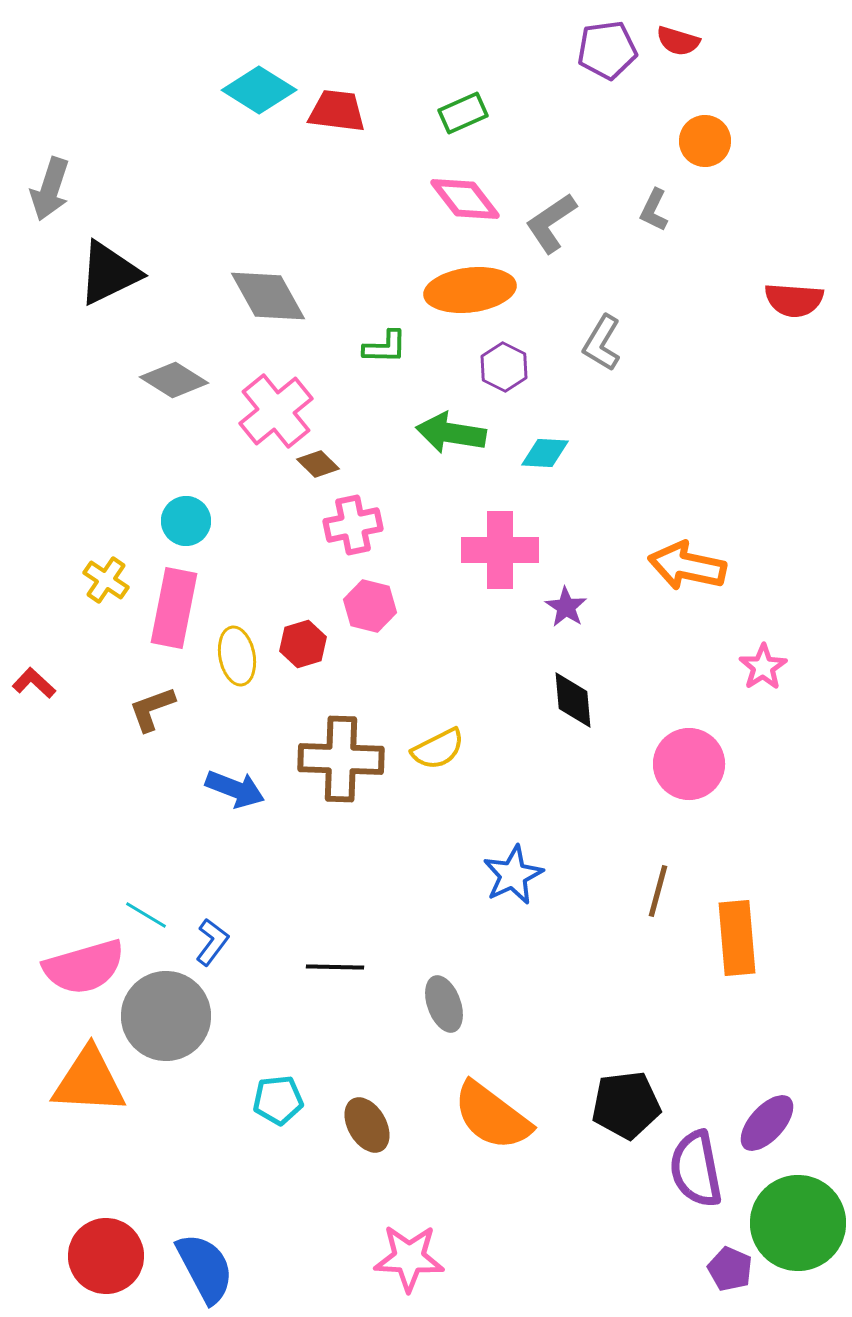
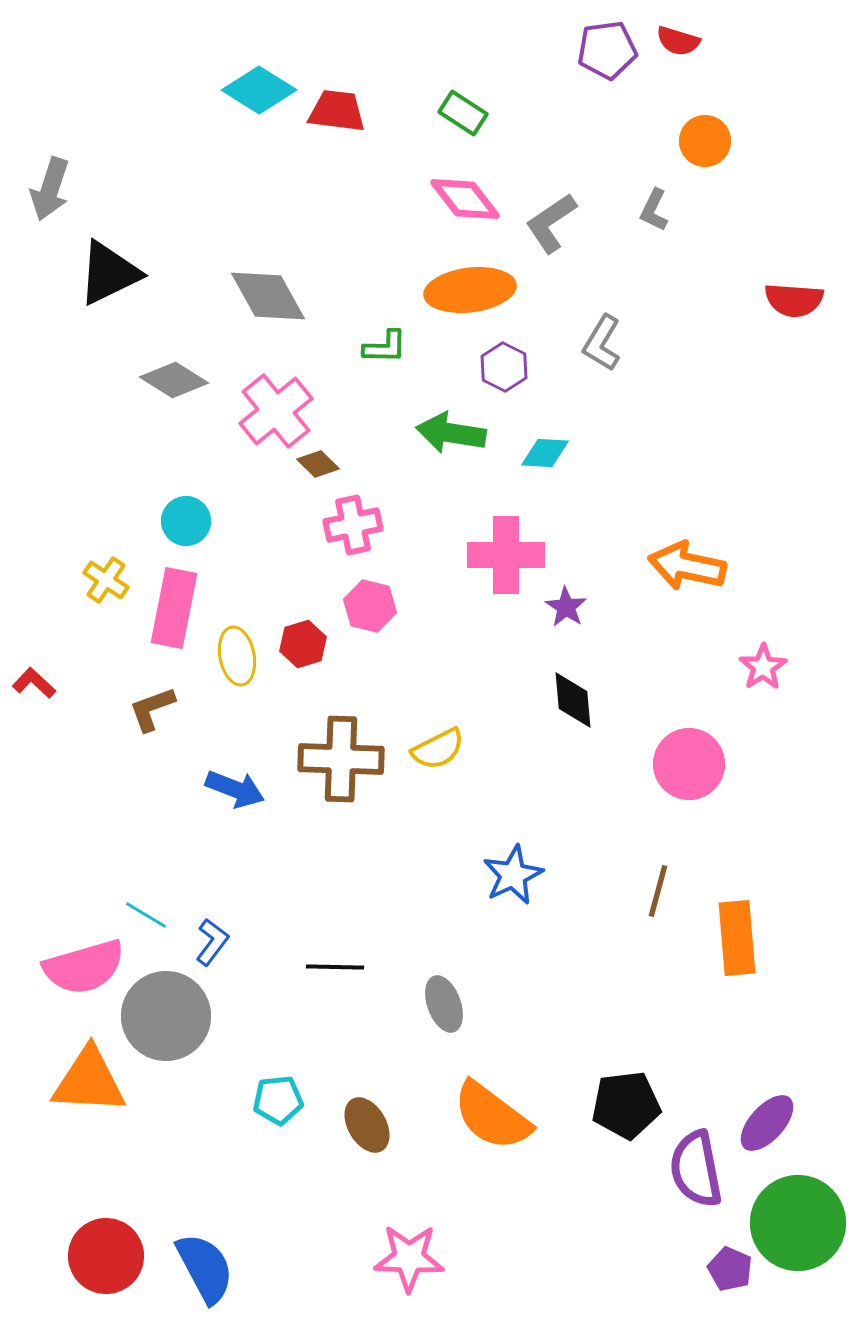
green rectangle at (463, 113): rotated 57 degrees clockwise
pink cross at (500, 550): moved 6 px right, 5 px down
